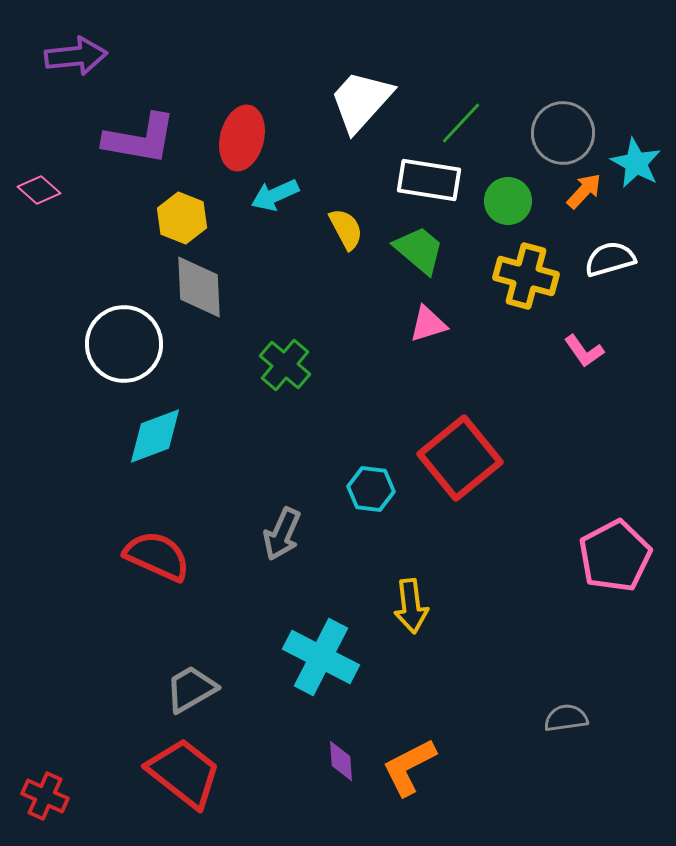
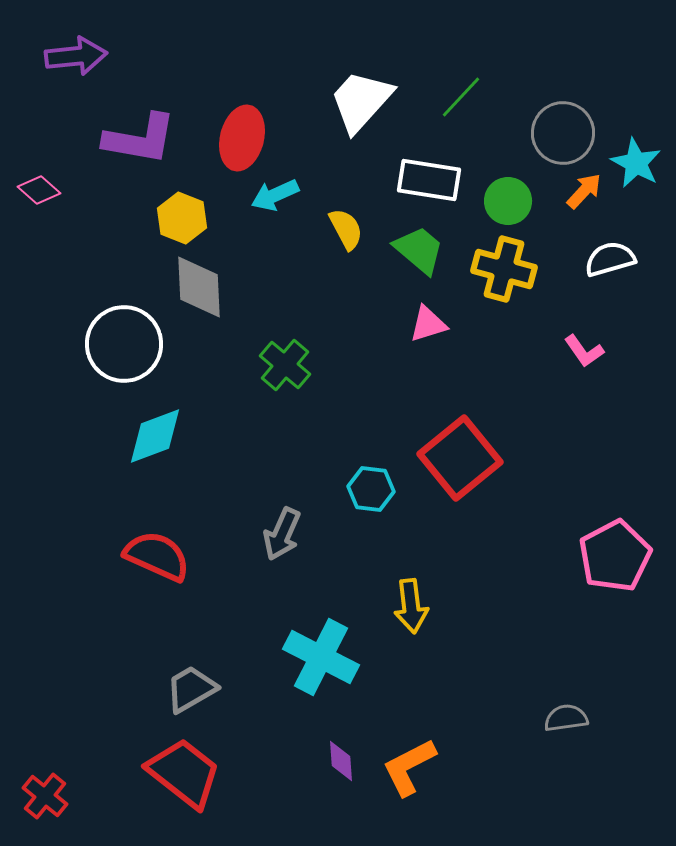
green line: moved 26 px up
yellow cross: moved 22 px left, 7 px up
red cross: rotated 15 degrees clockwise
